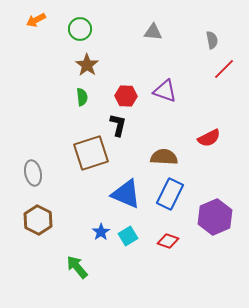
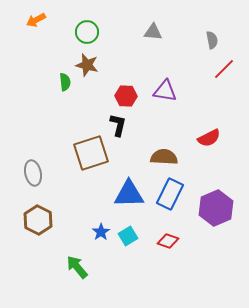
green circle: moved 7 px right, 3 px down
brown star: rotated 20 degrees counterclockwise
purple triangle: rotated 10 degrees counterclockwise
green semicircle: moved 17 px left, 15 px up
blue triangle: moved 3 px right; rotated 24 degrees counterclockwise
purple hexagon: moved 1 px right, 9 px up
